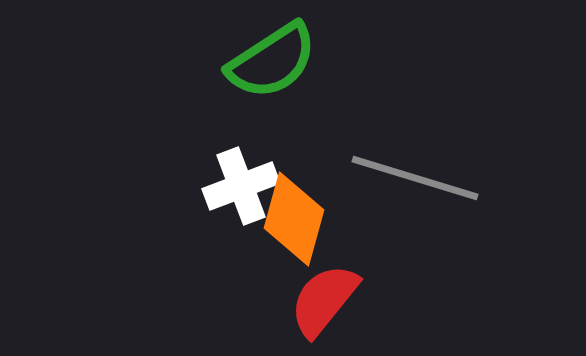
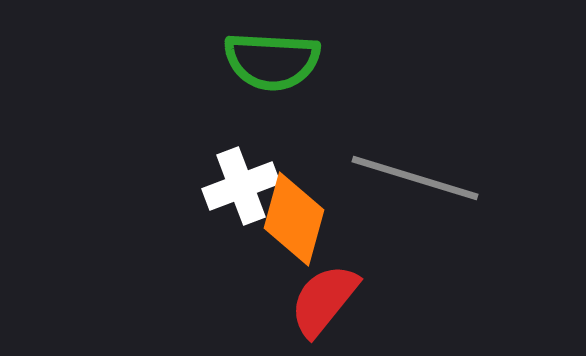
green semicircle: rotated 36 degrees clockwise
